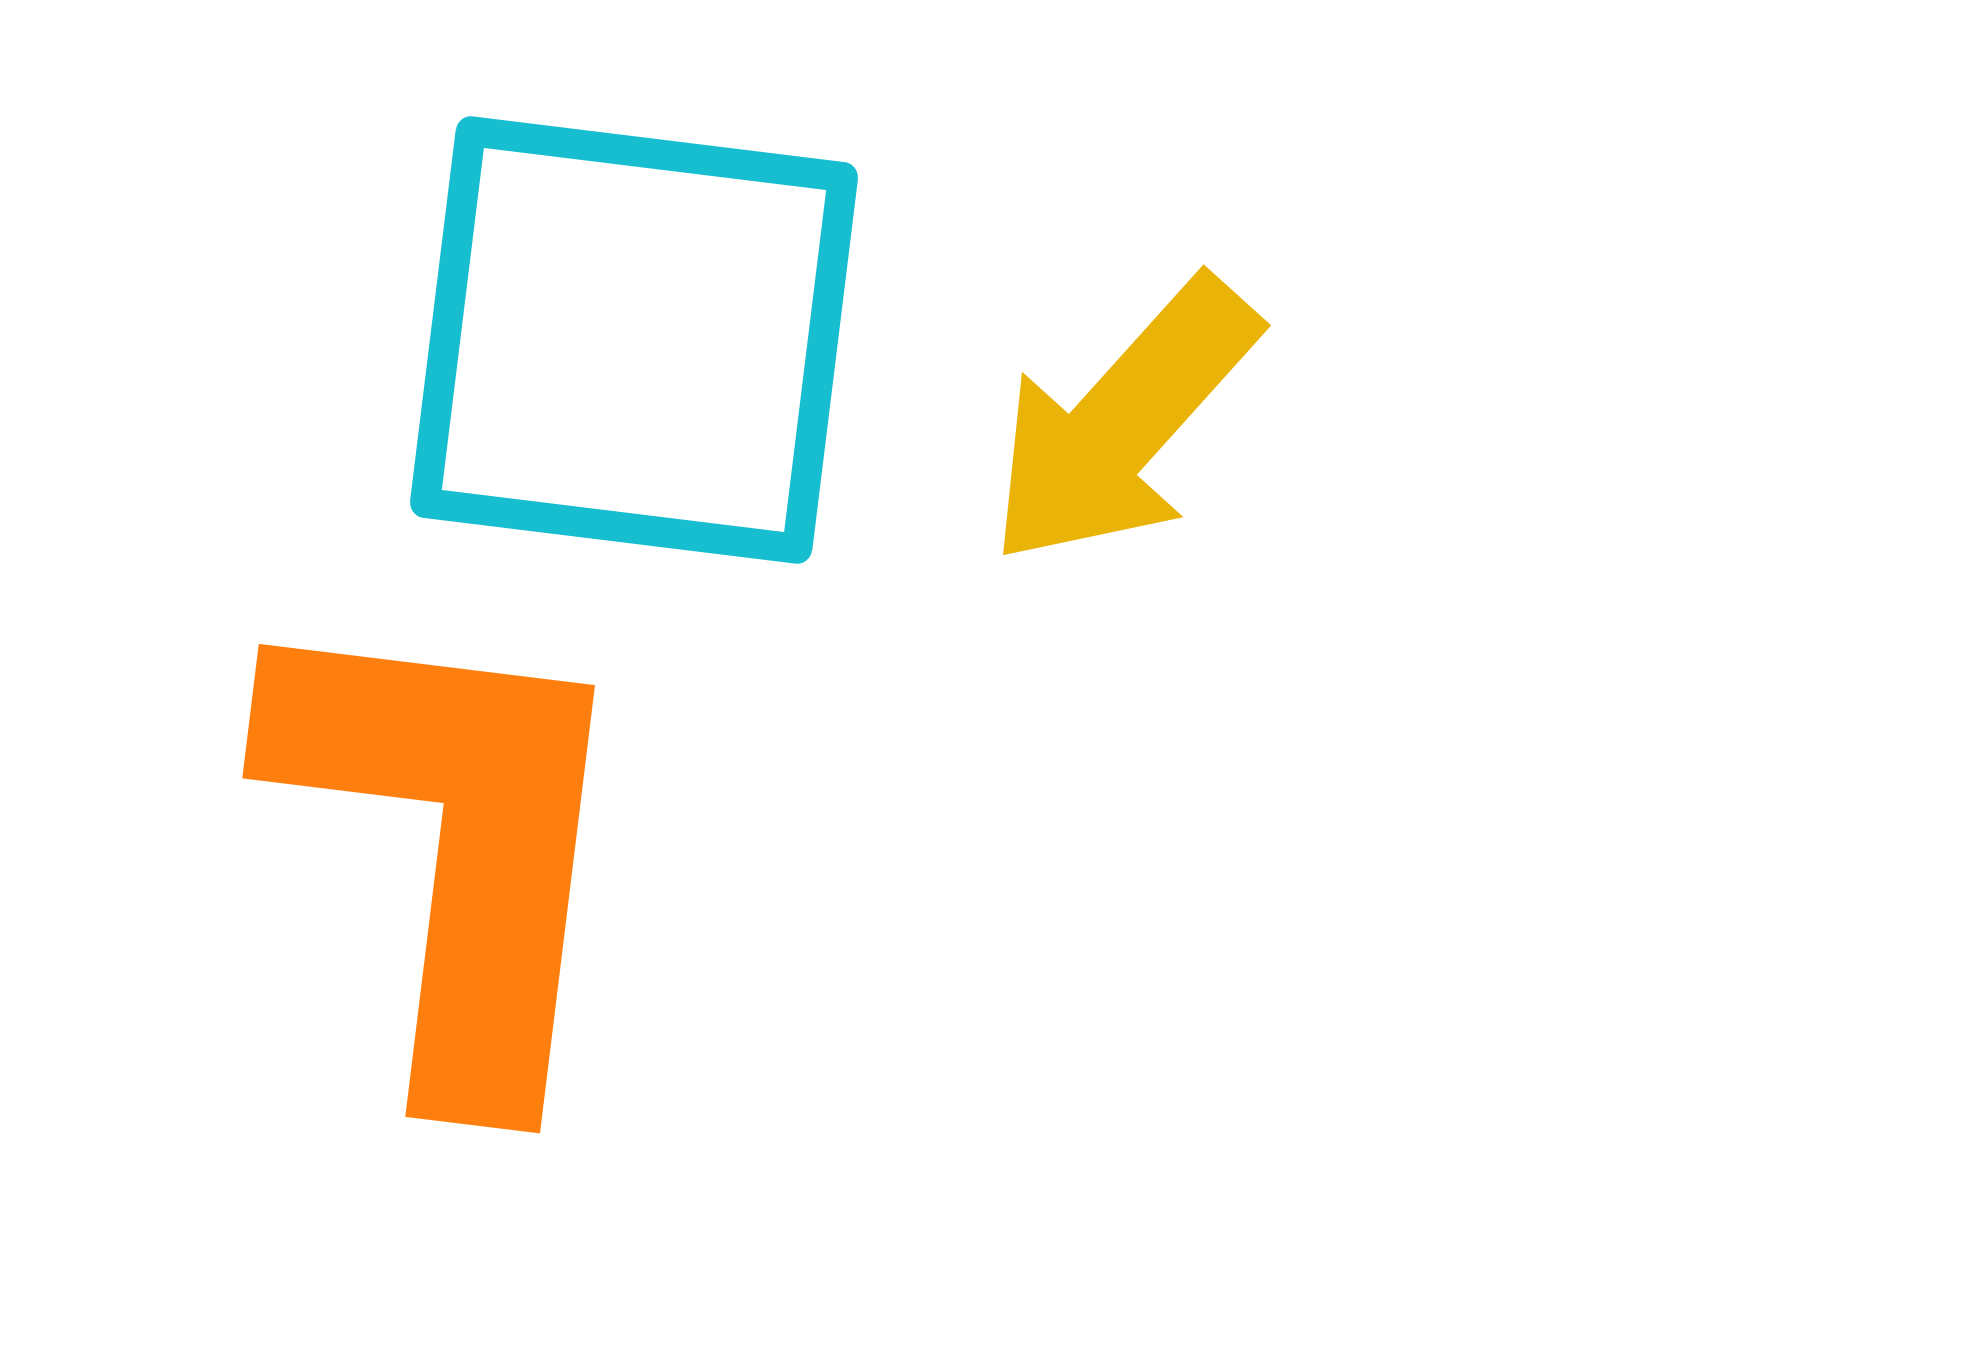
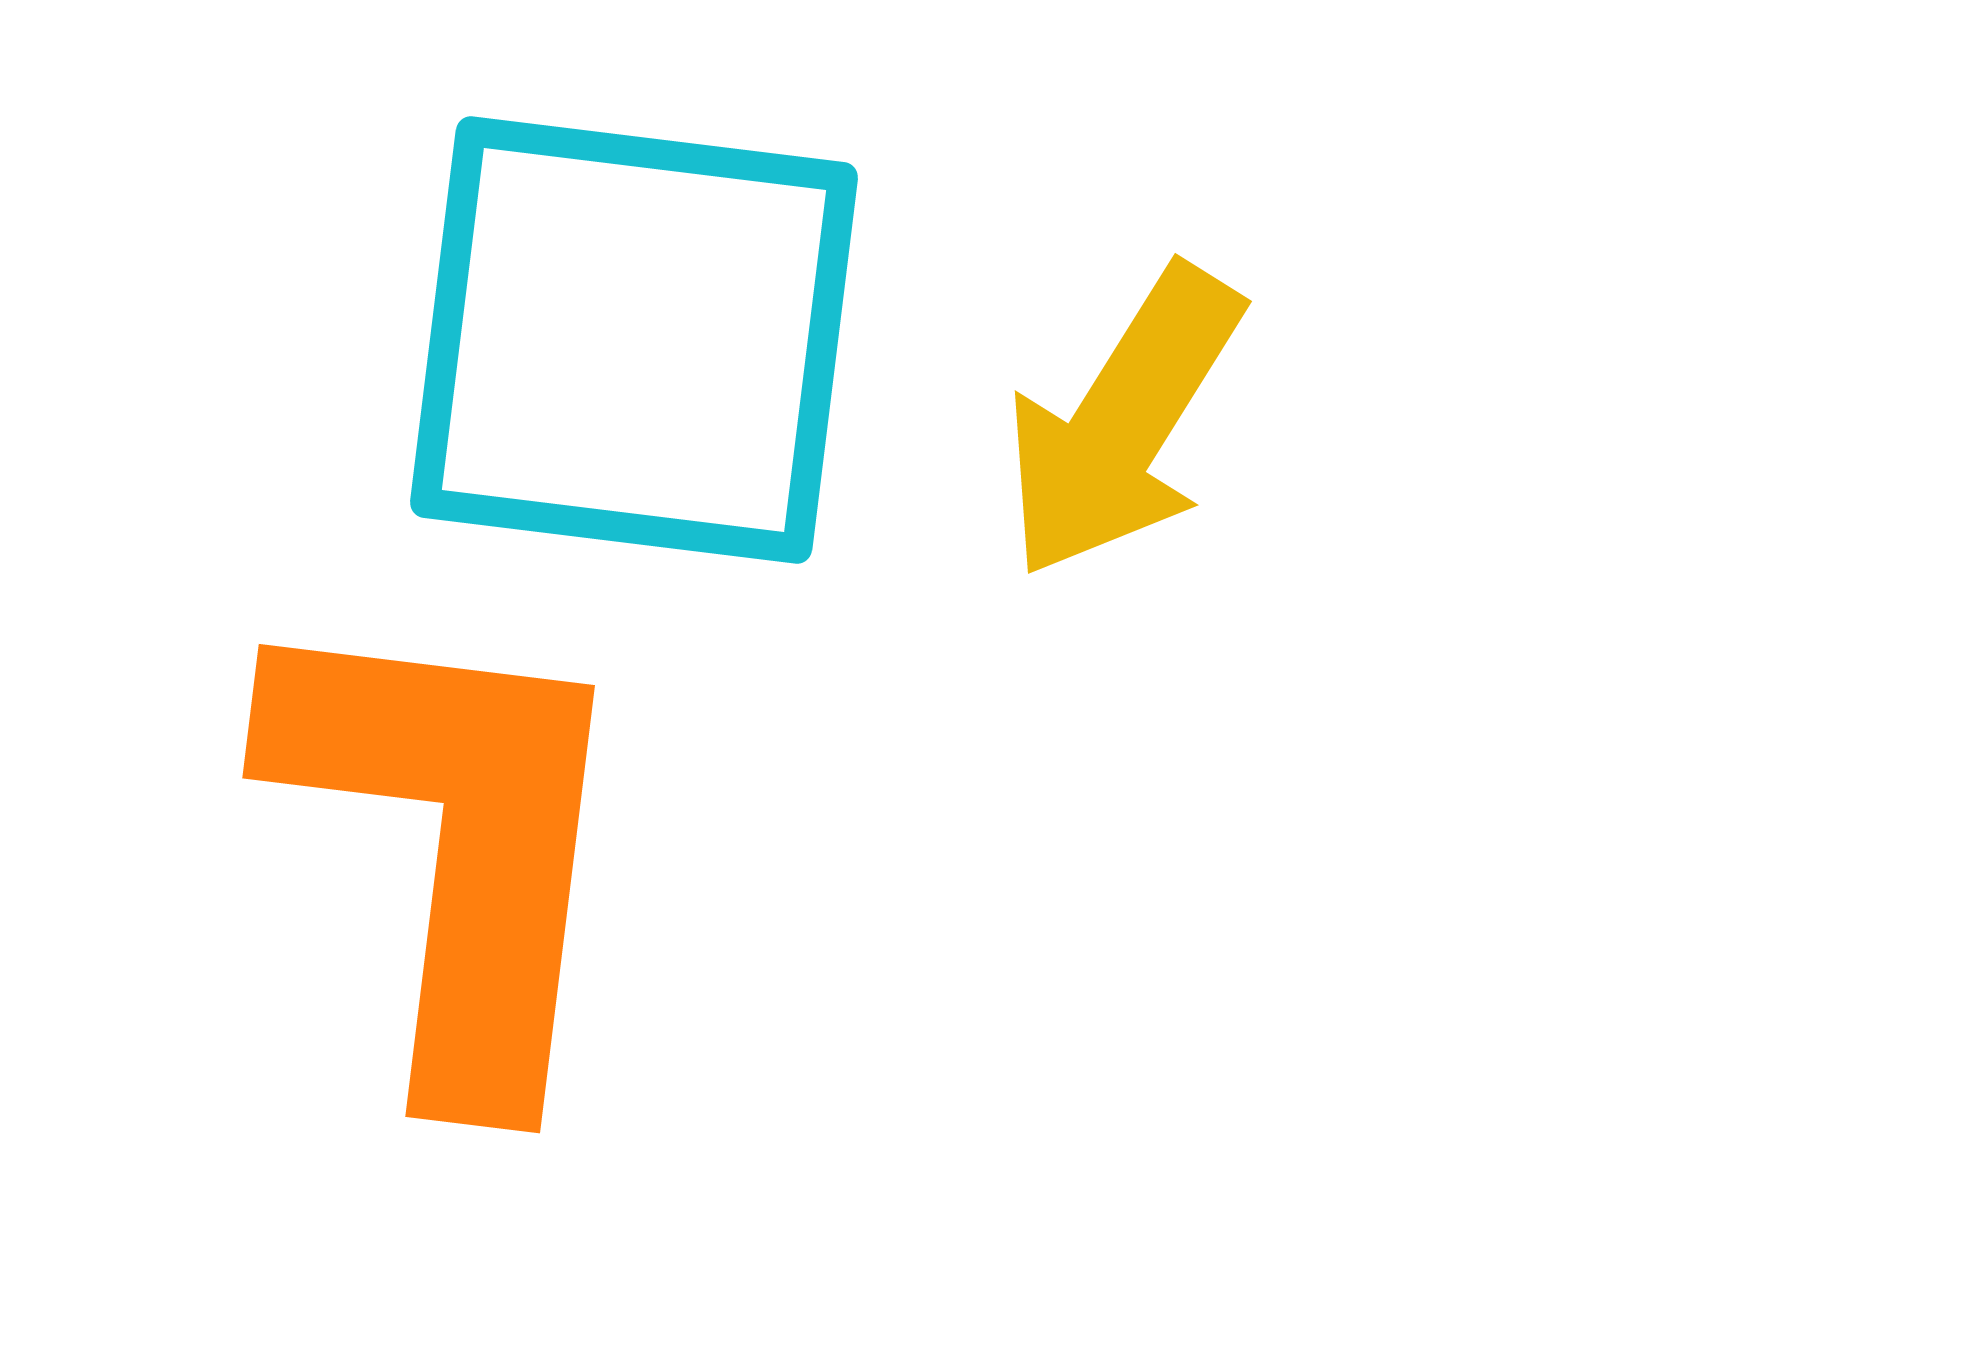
yellow arrow: rotated 10 degrees counterclockwise
